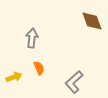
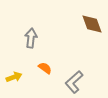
brown diamond: moved 3 px down
gray arrow: moved 1 px left
orange semicircle: moved 6 px right; rotated 32 degrees counterclockwise
